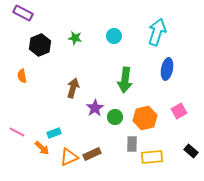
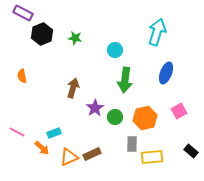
cyan circle: moved 1 px right, 14 px down
black hexagon: moved 2 px right, 11 px up
blue ellipse: moved 1 px left, 4 px down; rotated 10 degrees clockwise
